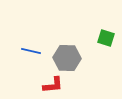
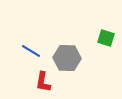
blue line: rotated 18 degrees clockwise
red L-shape: moved 10 px left, 3 px up; rotated 105 degrees clockwise
